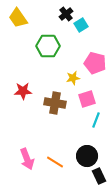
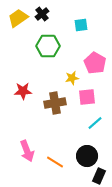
black cross: moved 24 px left
yellow trapezoid: rotated 90 degrees clockwise
cyan square: rotated 24 degrees clockwise
pink pentagon: rotated 15 degrees clockwise
yellow star: moved 1 px left
pink square: moved 2 px up; rotated 12 degrees clockwise
brown cross: rotated 20 degrees counterclockwise
cyan line: moved 1 px left, 3 px down; rotated 28 degrees clockwise
pink arrow: moved 8 px up
black rectangle: rotated 49 degrees clockwise
